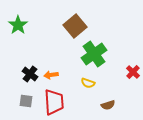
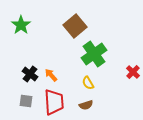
green star: moved 3 px right
orange arrow: rotated 56 degrees clockwise
yellow semicircle: rotated 40 degrees clockwise
brown semicircle: moved 22 px left
